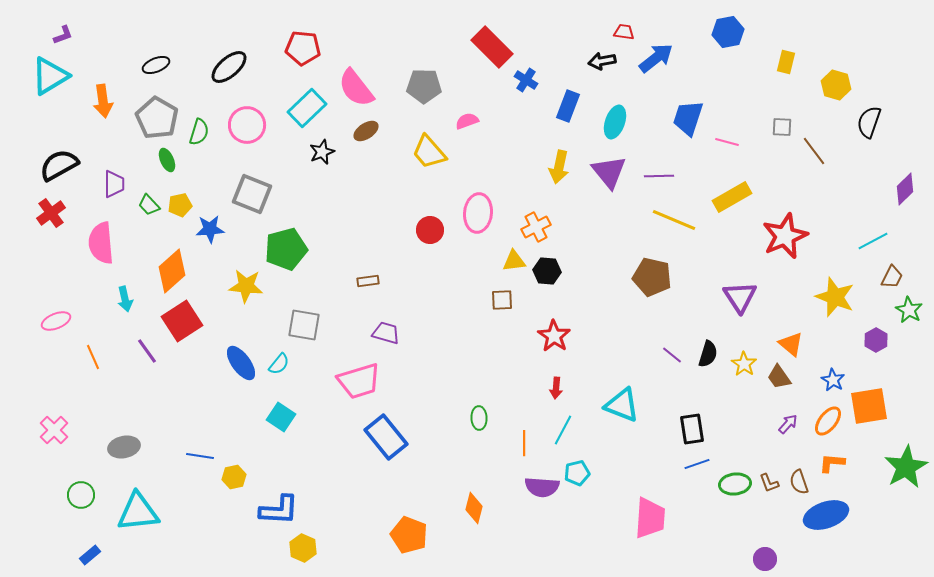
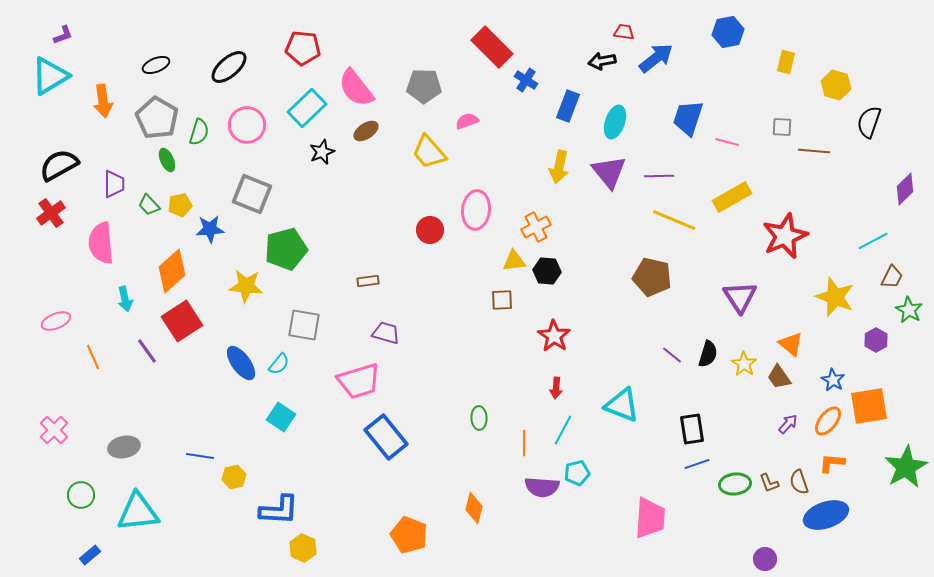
brown line at (814, 151): rotated 48 degrees counterclockwise
pink ellipse at (478, 213): moved 2 px left, 3 px up
